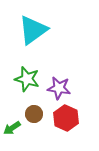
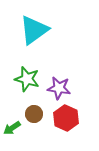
cyan triangle: moved 1 px right
